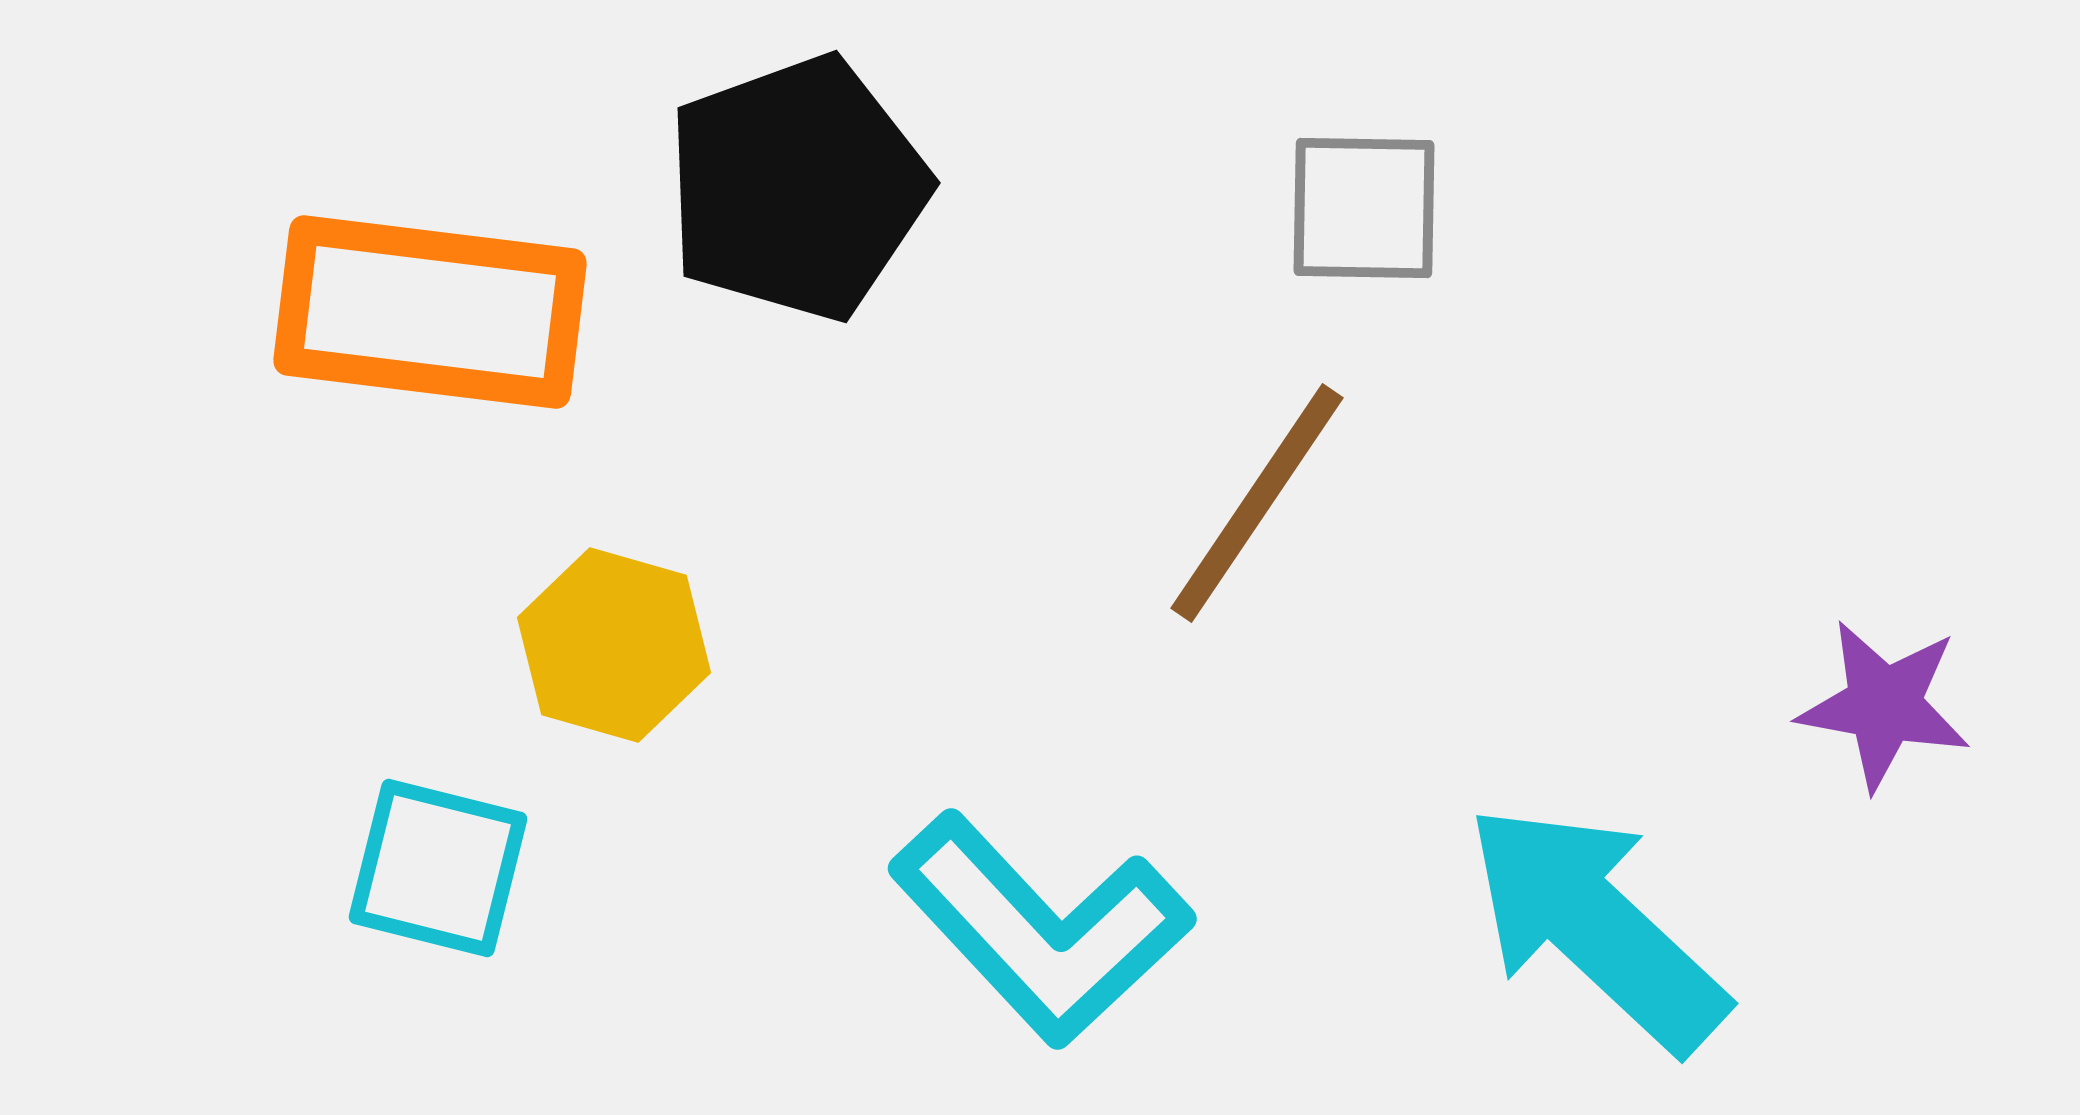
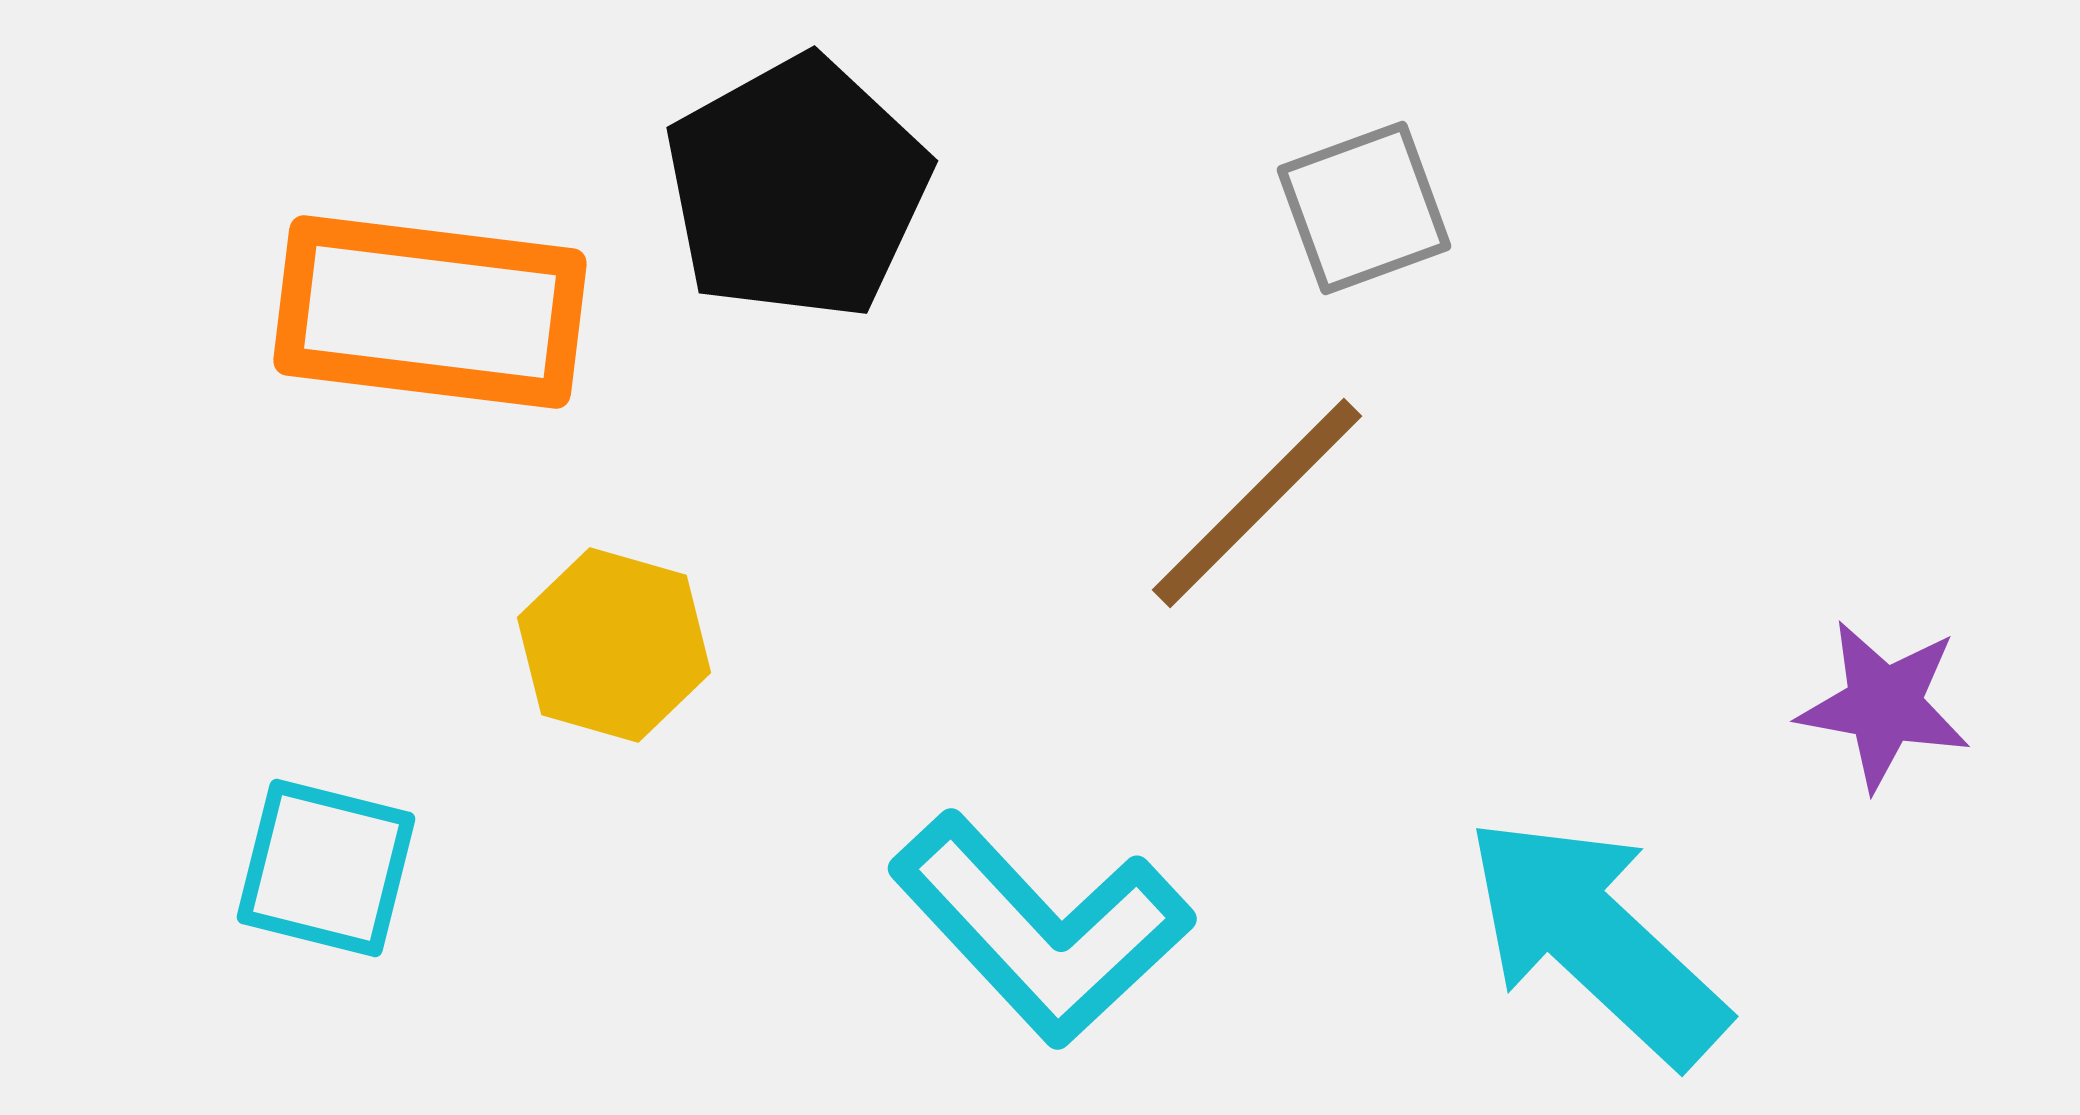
black pentagon: rotated 9 degrees counterclockwise
gray square: rotated 21 degrees counterclockwise
brown line: rotated 11 degrees clockwise
cyan square: moved 112 px left
cyan arrow: moved 13 px down
